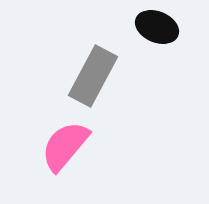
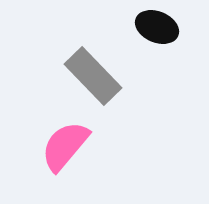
gray rectangle: rotated 72 degrees counterclockwise
